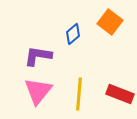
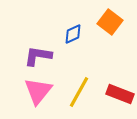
blue diamond: rotated 15 degrees clockwise
yellow line: moved 2 px up; rotated 24 degrees clockwise
